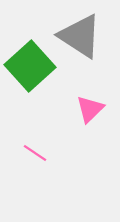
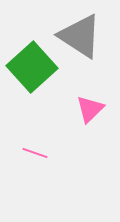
green square: moved 2 px right, 1 px down
pink line: rotated 15 degrees counterclockwise
